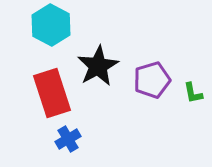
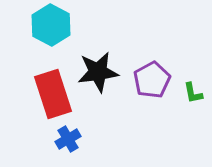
black star: moved 6 px down; rotated 21 degrees clockwise
purple pentagon: rotated 12 degrees counterclockwise
red rectangle: moved 1 px right, 1 px down
